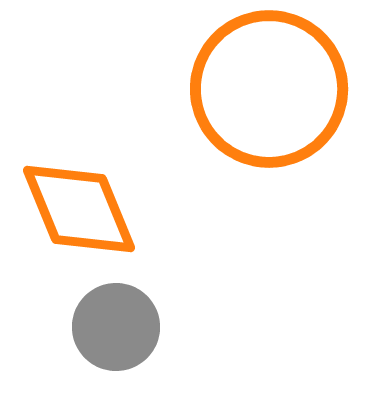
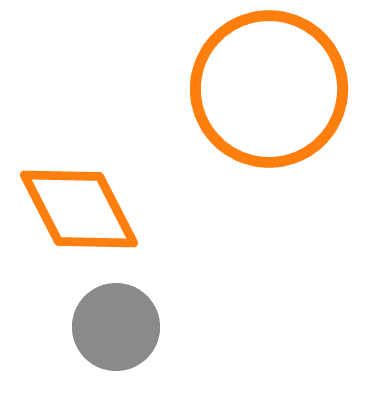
orange diamond: rotated 5 degrees counterclockwise
